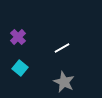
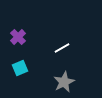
cyan square: rotated 28 degrees clockwise
gray star: rotated 20 degrees clockwise
